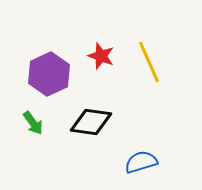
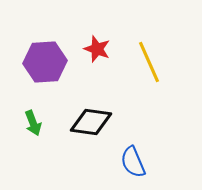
red star: moved 4 px left, 7 px up
purple hexagon: moved 4 px left, 12 px up; rotated 21 degrees clockwise
green arrow: rotated 15 degrees clockwise
blue semicircle: moved 8 px left; rotated 96 degrees counterclockwise
